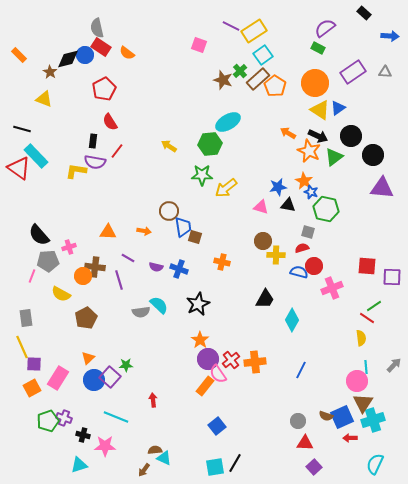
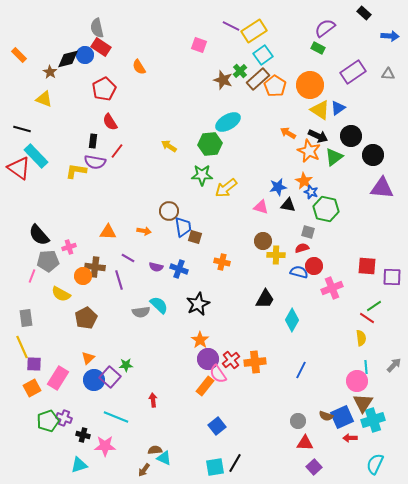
orange semicircle at (127, 53): moved 12 px right, 14 px down; rotated 21 degrees clockwise
gray triangle at (385, 72): moved 3 px right, 2 px down
orange circle at (315, 83): moved 5 px left, 2 px down
